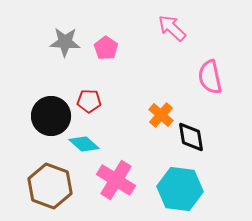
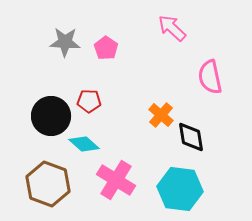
brown hexagon: moved 2 px left, 2 px up
